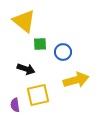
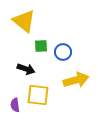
green square: moved 1 px right, 2 px down
yellow square: rotated 20 degrees clockwise
